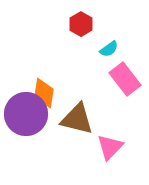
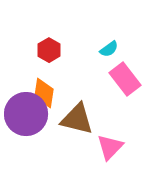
red hexagon: moved 32 px left, 26 px down
